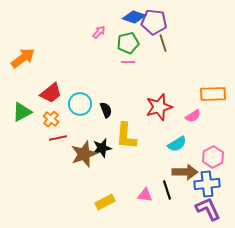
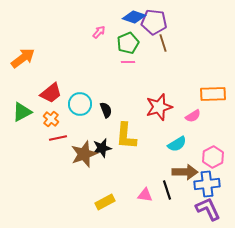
green pentagon: rotated 10 degrees counterclockwise
